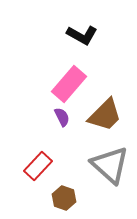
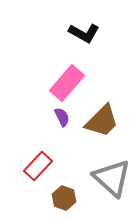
black L-shape: moved 2 px right, 2 px up
pink rectangle: moved 2 px left, 1 px up
brown trapezoid: moved 3 px left, 6 px down
gray triangle: moved 2 px right, 13 px down
